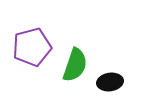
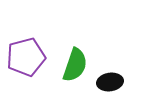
purple pentagon: moved 6 px left, 10 px down
